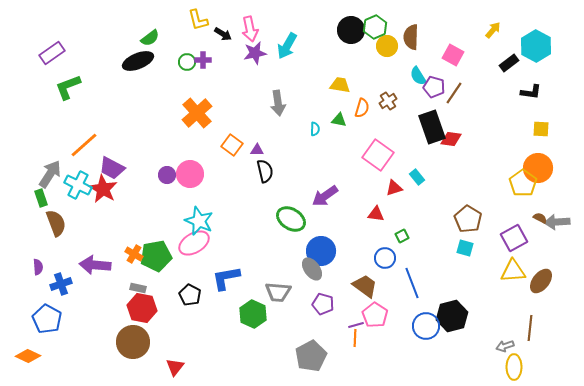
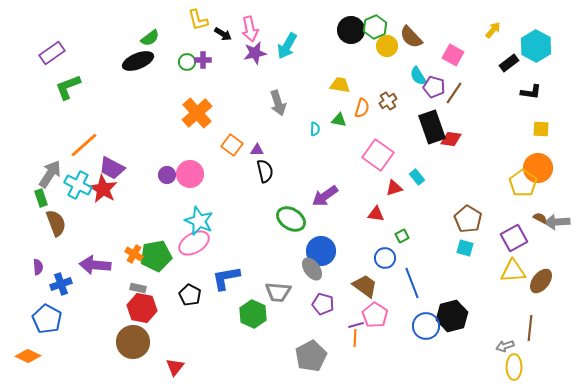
brown semicircle at (411, 37): rotated 45 degrees counterclockwise
gray arrow at (278, 103): rotated 10 degrees counterclockwise
